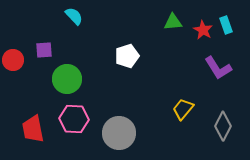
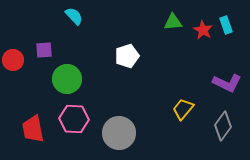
purple L-shape: moved 9 px right, 15 px down; rotated 32 degrees counterclockwise
gray diamond: rotated 8 degrees clockwise
